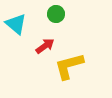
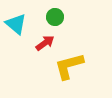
green circle: moved 1 px left, 3 px down
red arrow: moved 3 px up
